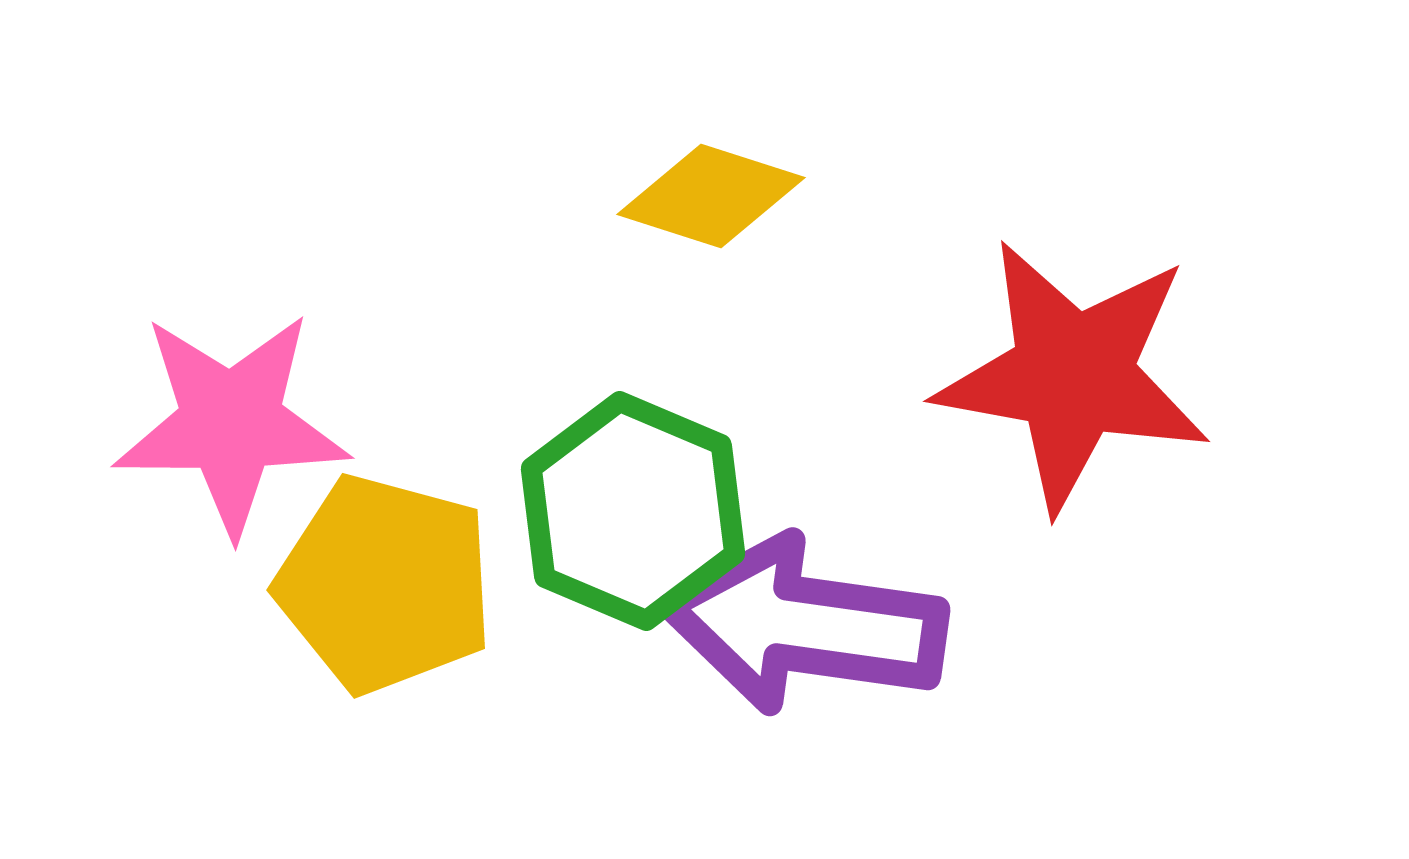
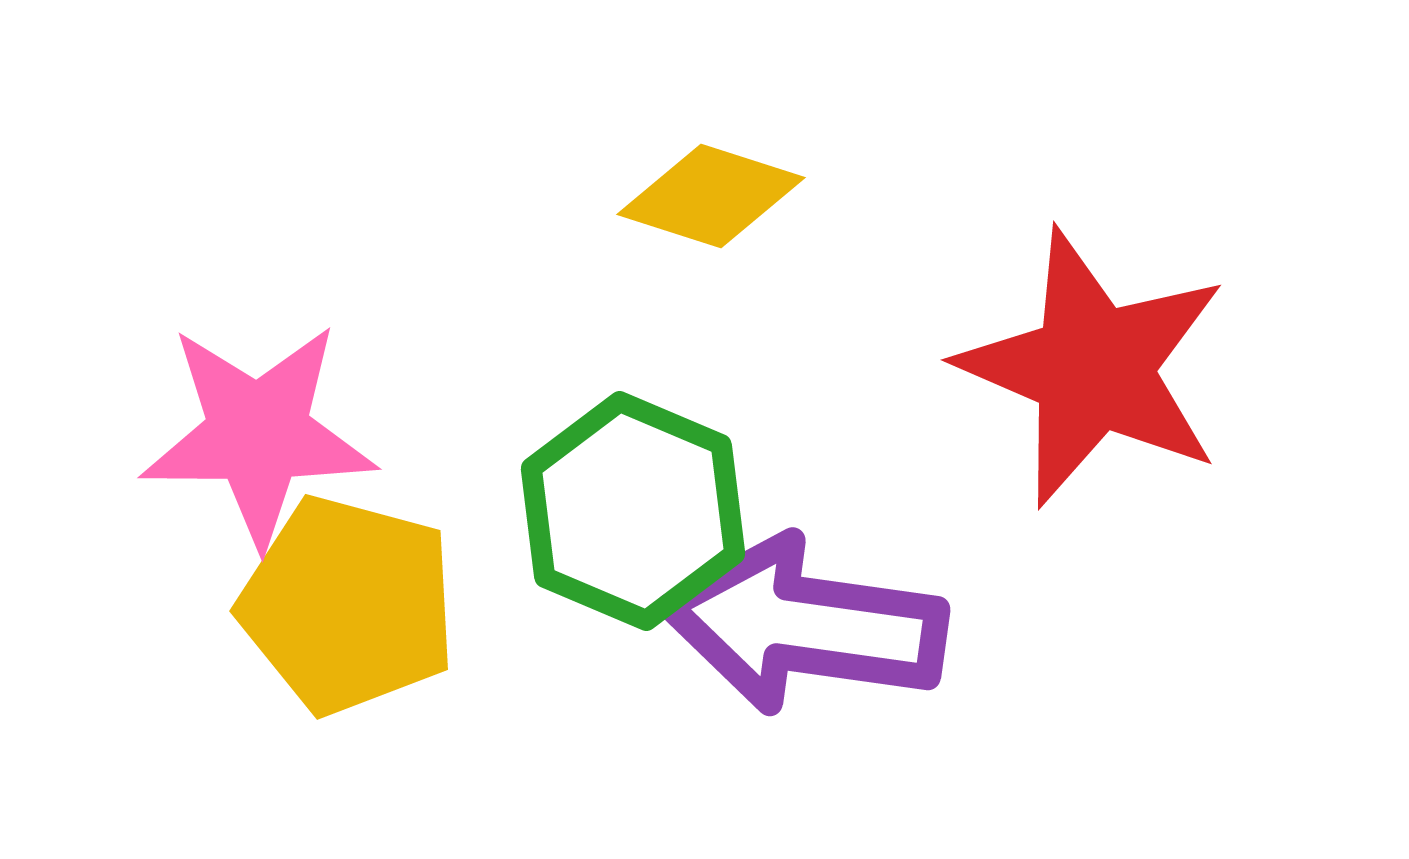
red star: moved 20 px right, 7 px up; rotated 13 degrees clockwise
pink star: moved 27 px right, 11 px down
yellow pentagon: moved 37 px left, 21 px down
